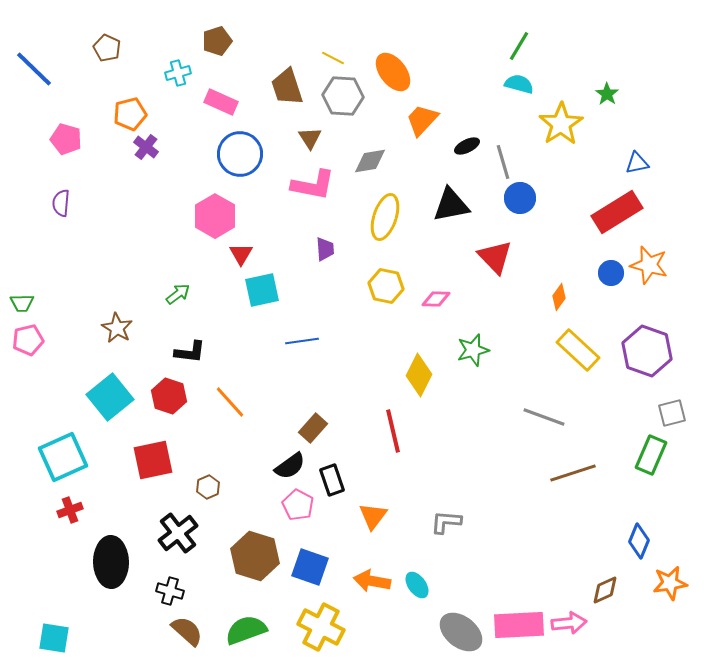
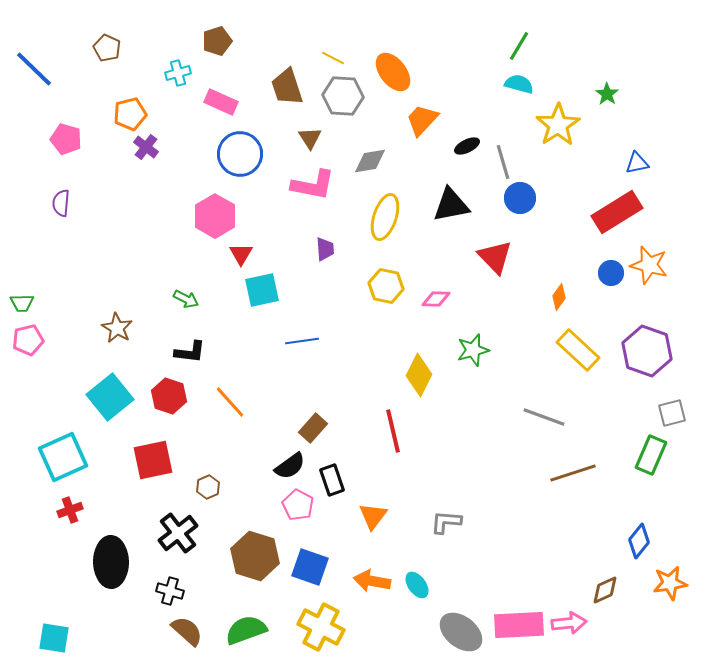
yellow star at (561, 124): moved 3 px left, 1 px down
green arrow at (178, 294): moved 8 px right, 5 px down; rotated 65 degrees clockwise
blue diamond at (639, 541): rotated 16 degrees clockwise
